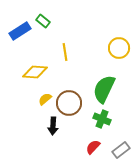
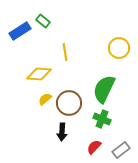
yellow diamond: moved 4 px right, 2 px down
black arrow: moved 9 px right, 6 px down
red semicircle: moved 1 px right
